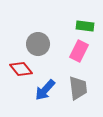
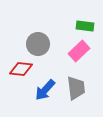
pink rectangle: rotated 20 degrees clockwise
red diamond: rotated 45 degrees counterclockwise
gray trapezoid: moved 2 px left
